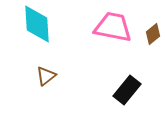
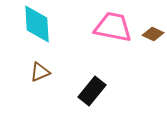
brown diamond: rotated 65 degrees clockwise
brown triangle: moved 6 px left, 4 px up; rotated 15 degrees clockwise
black rectangle: moved 35 px left, 1 px down
